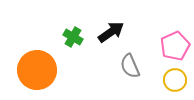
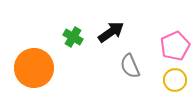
orange circle: moved 3 px left, 2 px up
